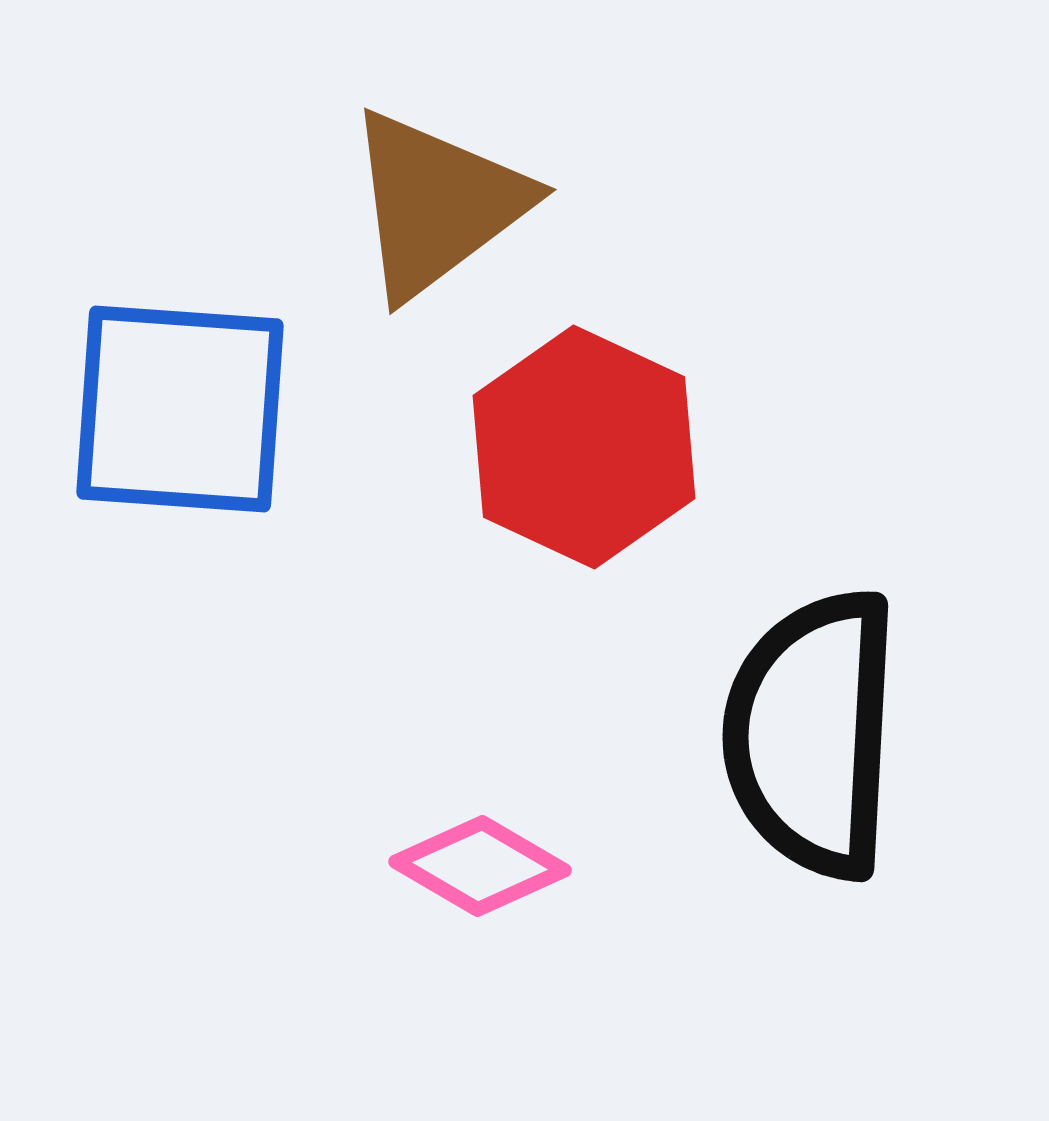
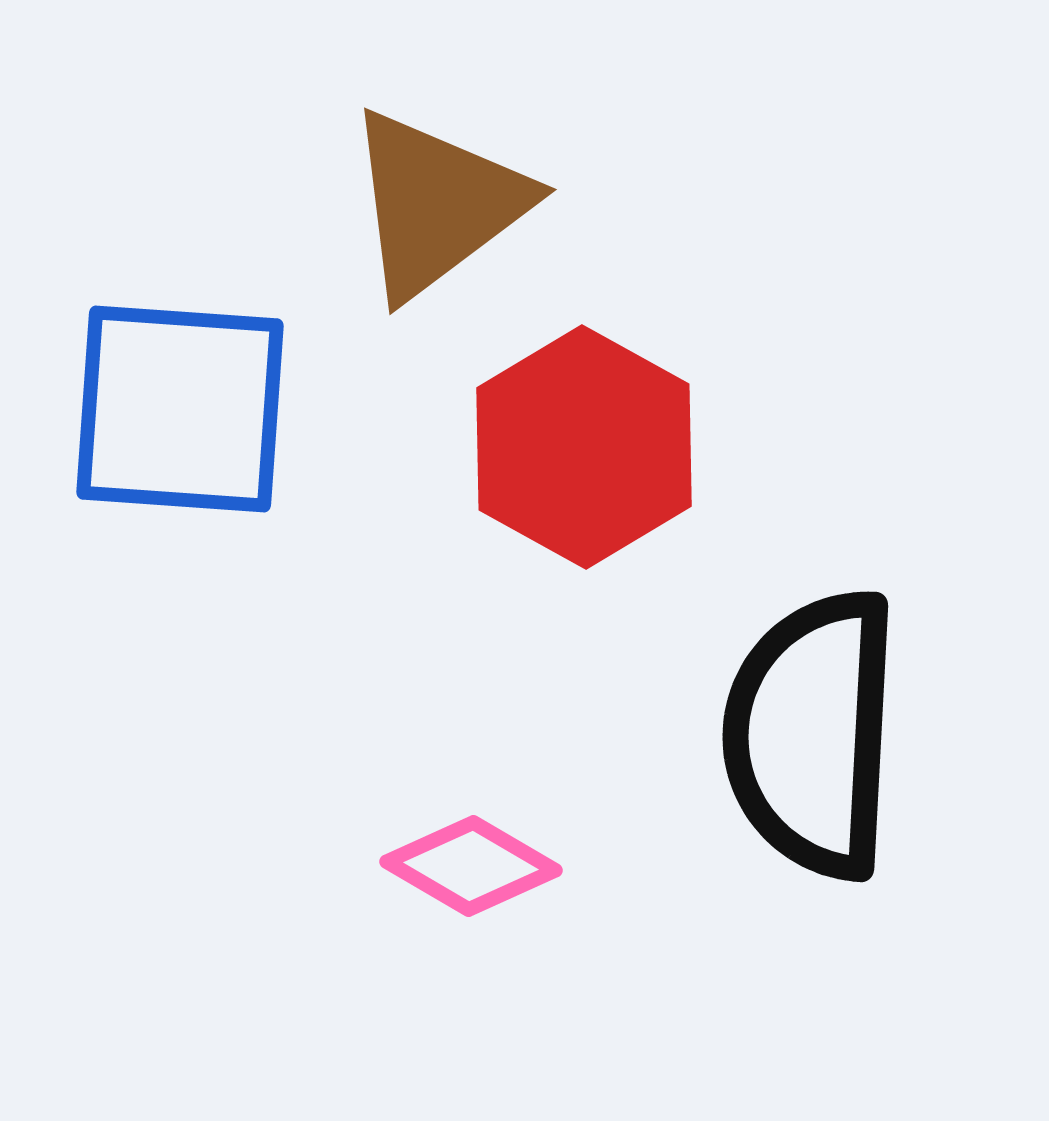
red hexagon: rotated 4 degrees clockwise
pink diamond: moved 9 px left
